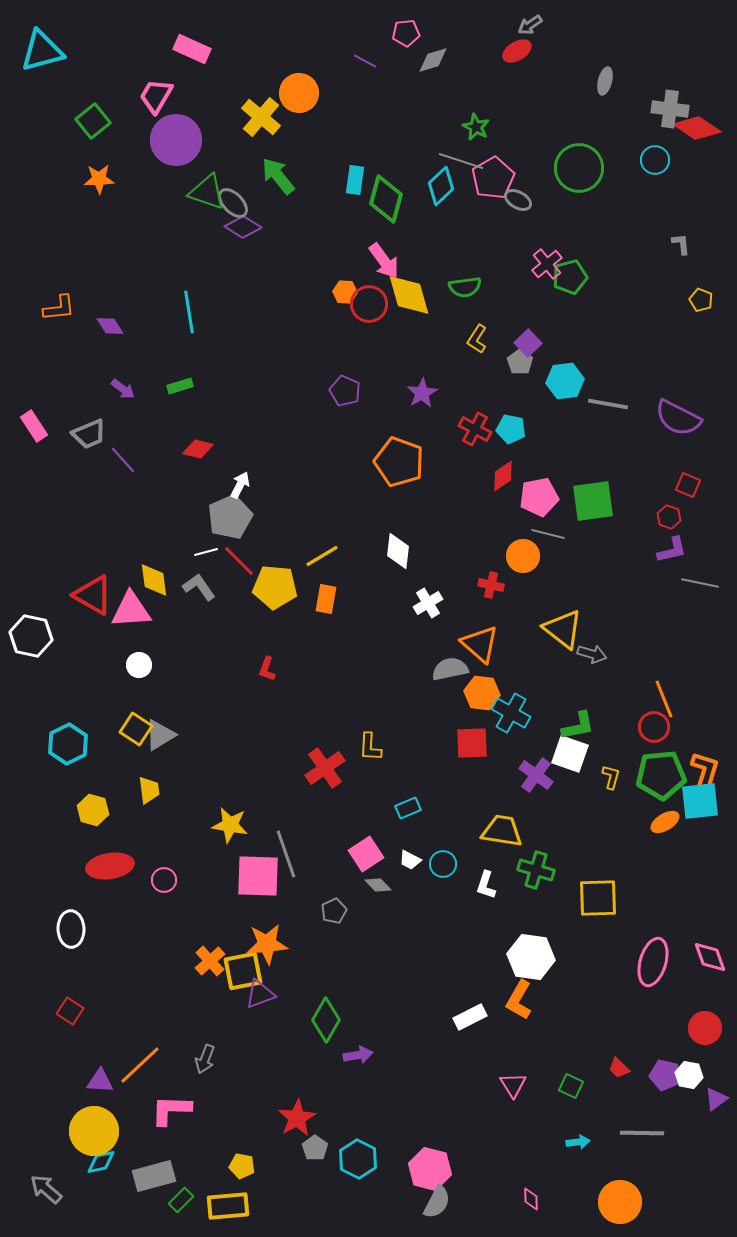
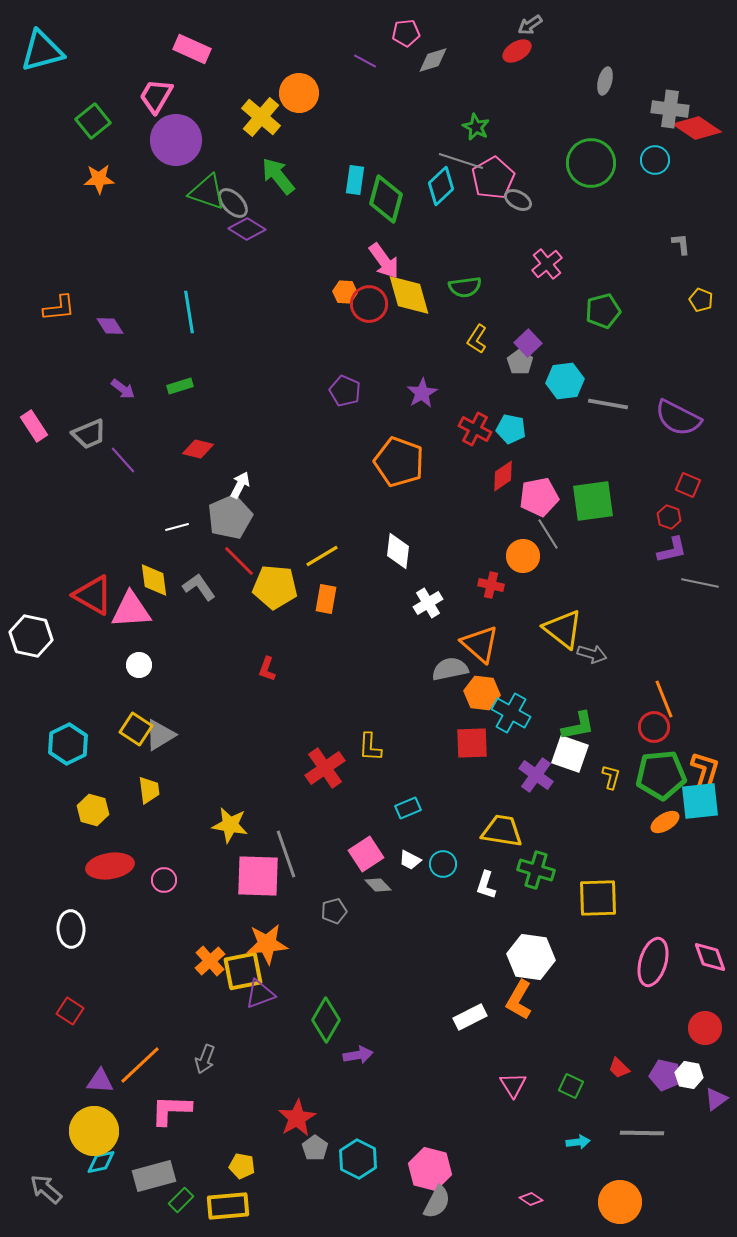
green circle at (579, 168): moved 12 px right, 5 px up
purple diamond at (243, 227): moved 4 px right, 2 px down
green pentagon at (570, 277): moved 33 px right, 34 px down
gray line at (548, 534): rotated 44 degrees clockwise
white line at (206, 552): moved 29 px left, 25 px up
gray pentagon at (334, 911): rotated 10 degrees clockwise
pink diamond at (531, 1199): rotated 55 degrees counterclockwise
